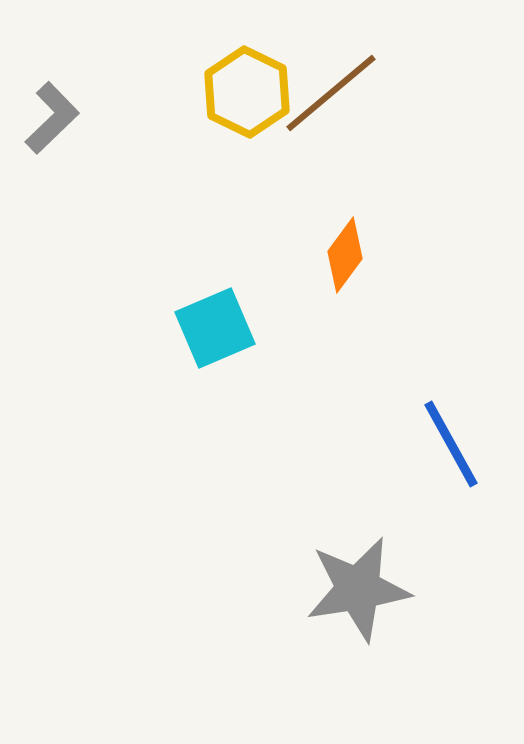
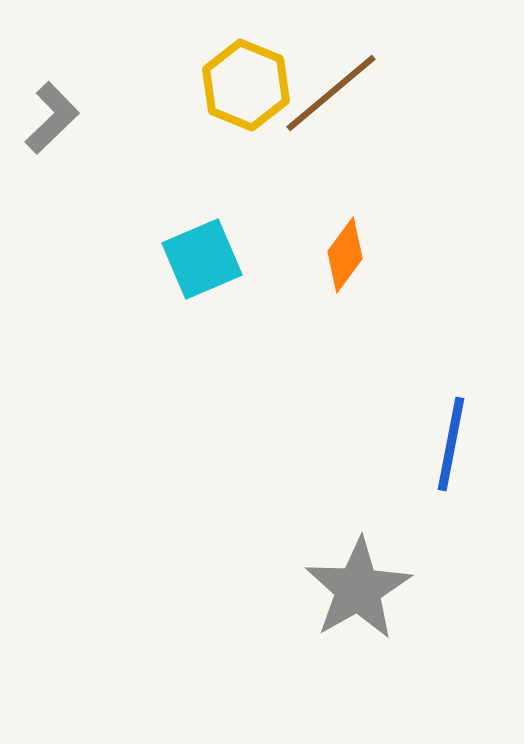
yellow hexagon: moved 1 px left, 7 px up; rotated 4 degrees counterclockwise
cyan square: moved 13 px left, 69 px up
blue line: rotated 40 degrees clockwise
gray star: rotated 21 degrees counterclockwise
